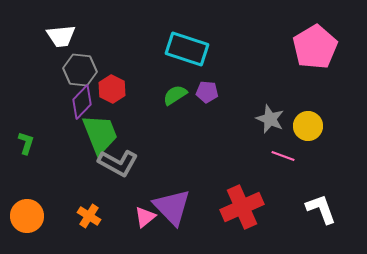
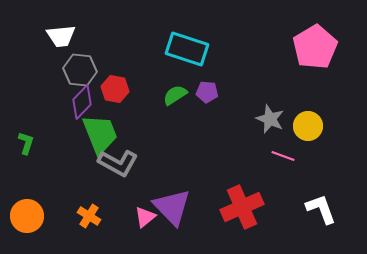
red hexagon: moved 3 px right; rotated 16 degrees counterclockwise
